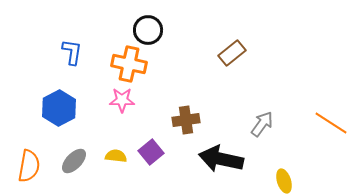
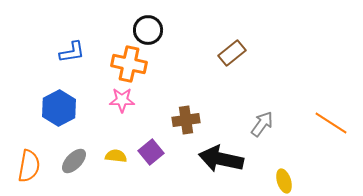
blue L-shape: rotated 72 degrees clockwise
